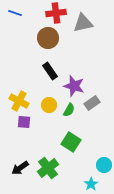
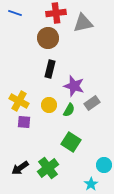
black rectangle: moved 2 px up; rotated 48 degrees clockwise
